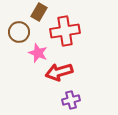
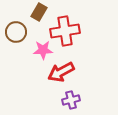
brown circle: moved 3 px left
pink star: moved 5 px right, 3 px up; rotated 24 degrees counterclockwise
red arrow: moved 2 px right; rotated 12 degrees counterclockwise
